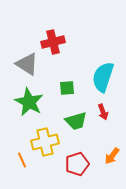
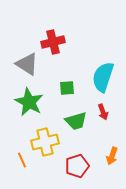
orange arrow: rotated 18 degrees counterclockwise
red pentagon: moved 2 px down
